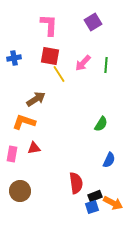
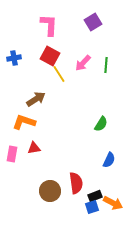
red square: rotated 18 degrees clockwise
brown circle: moved 30 px right
